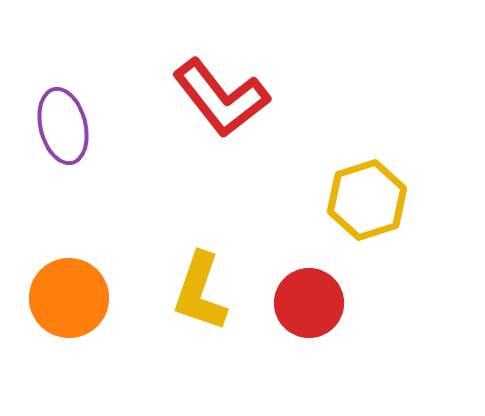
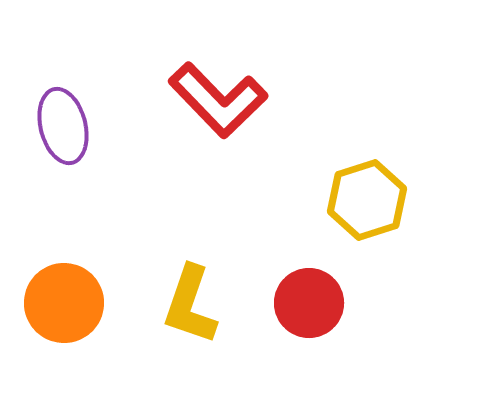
red L-shape: moved 3 px left, 2 px down; rotated 6 degrees counterclockwise
yellow L-shape: moved 10 px left, 13 px down
orange circle: moved 5 px left, 5 px down
